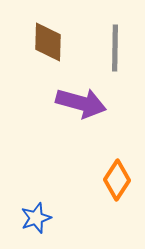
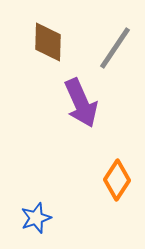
gray line: rotated 33 degrees clockwise
purple arrow: rotated 51 degrees clockwise
